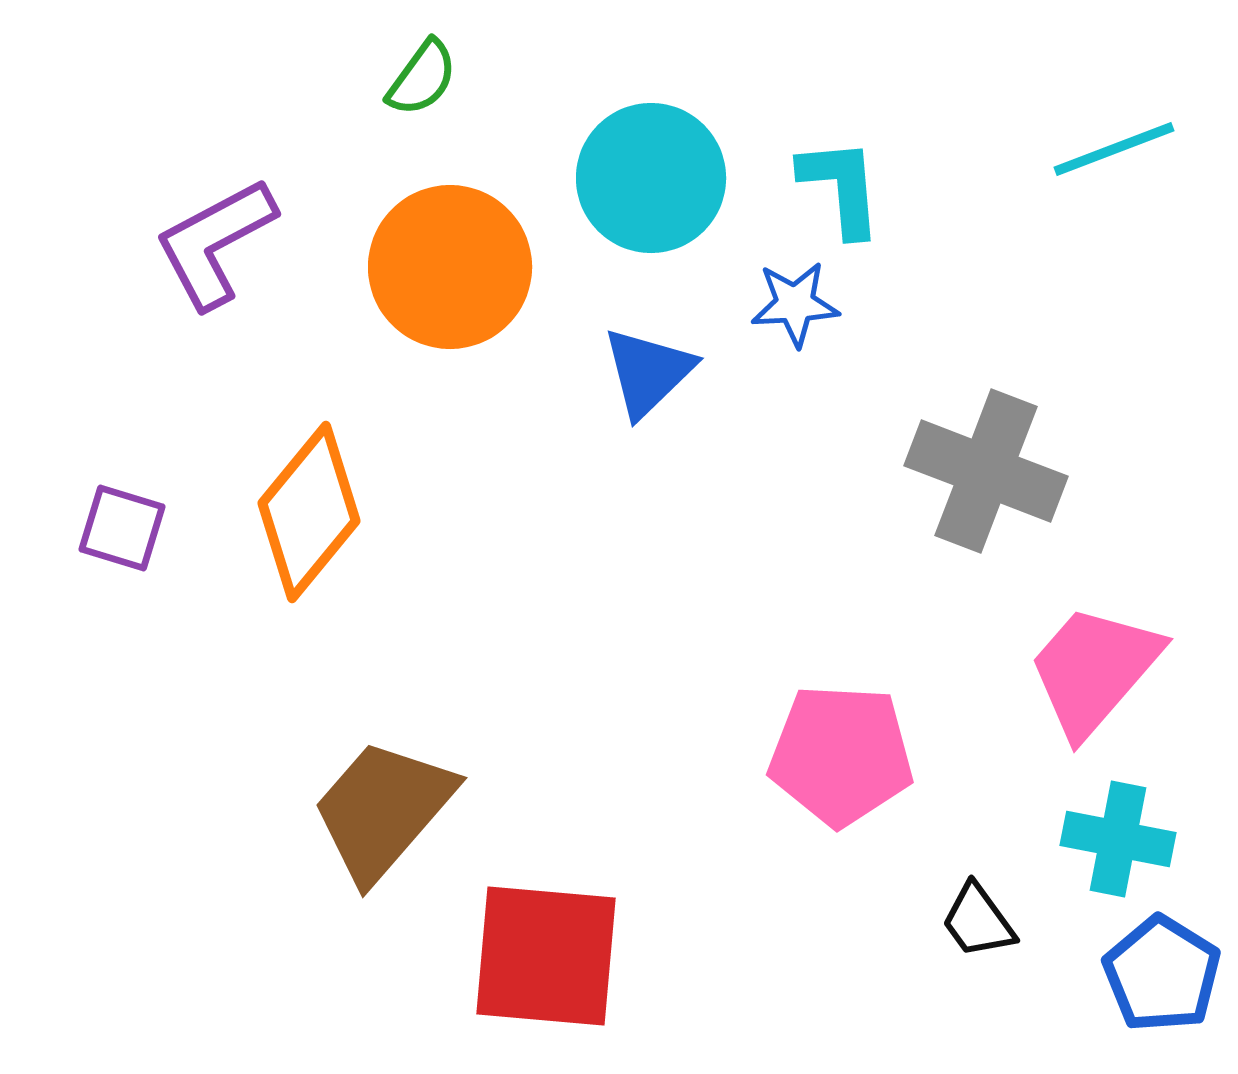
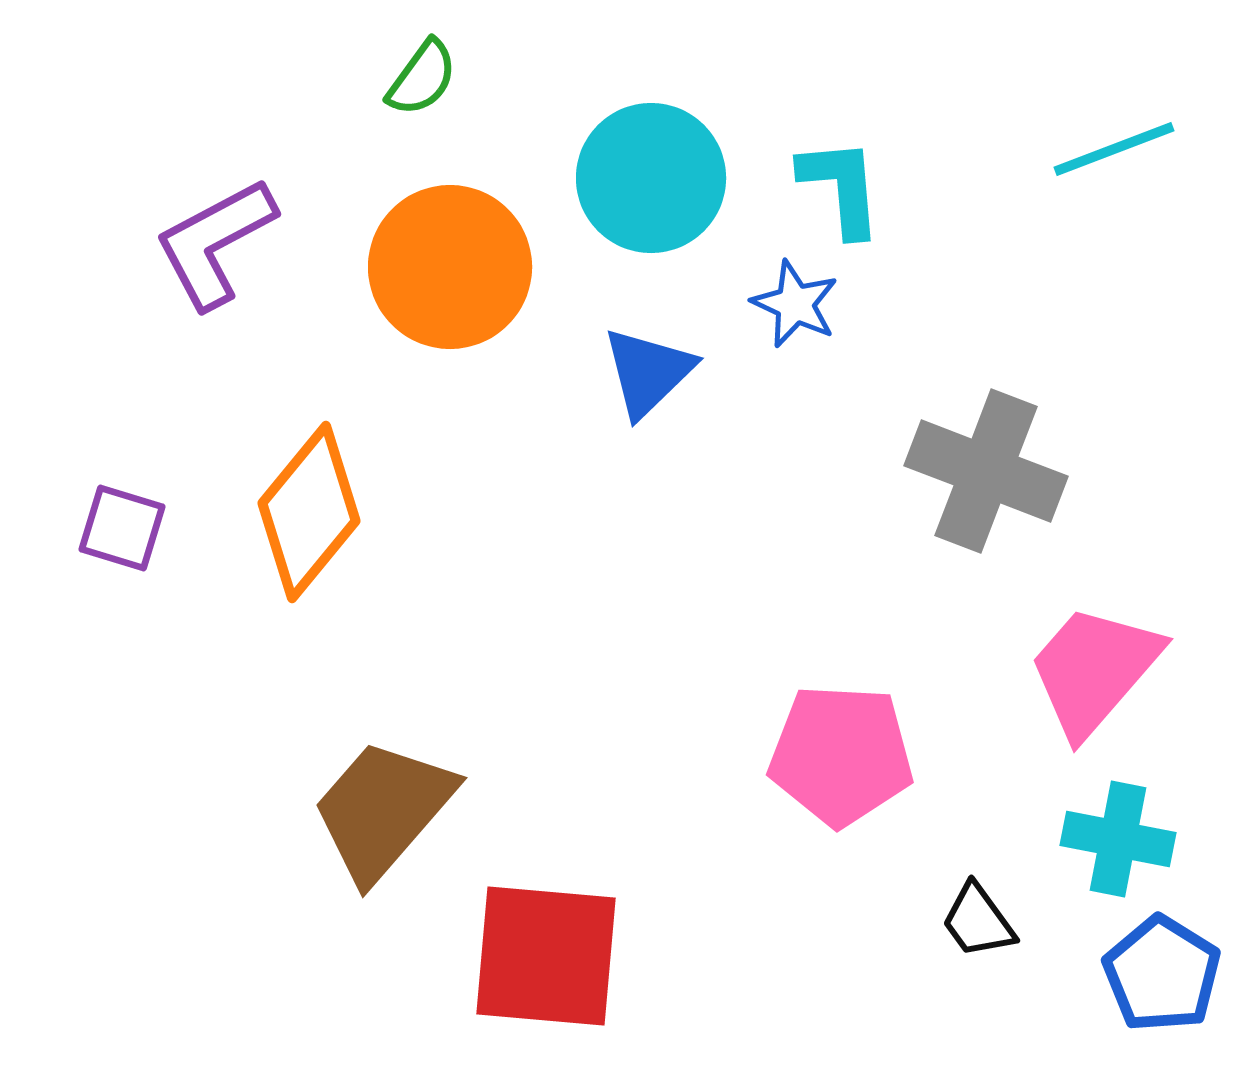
blue star: rotated 28 degrees clockwise
